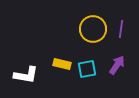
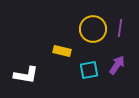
purple line: moved 1 px left, 1 px up
yellow rectangle: moved 13 px up
cyan square: moved 2 px right, 1 px down
